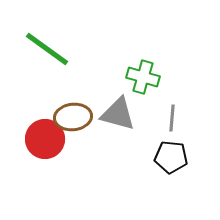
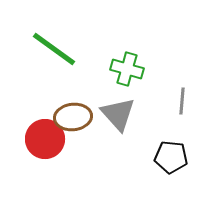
green line: moved 7 px right
green cross: moved 16 px left, 8 px up
gray triangle: rotated 33 degrees clockwise
gray line: moved 10 px right, 17 px up
